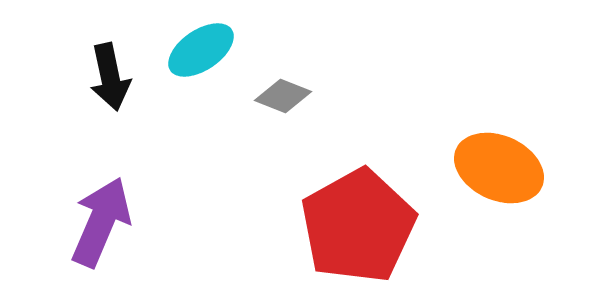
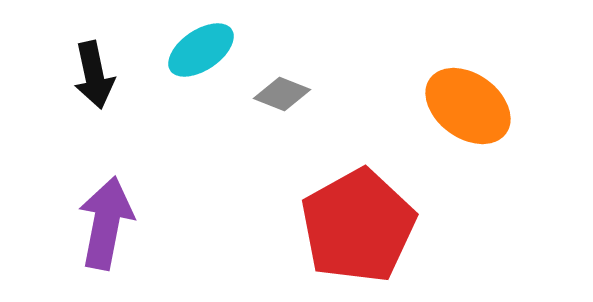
black arrow: moved 16 px left, 2 px up
gray diamond: moved 1 px left, 2 px up
orange ellipse: moved 31 px left, 62 px up; rotated 12 degrees clockwise
purple arrow: moved 5 px right, 1 px down; rotated 12 degrees counterclockwise
